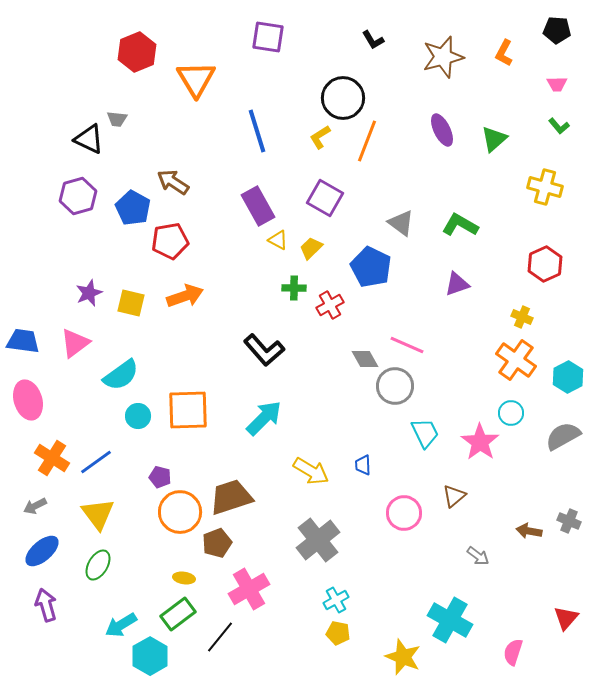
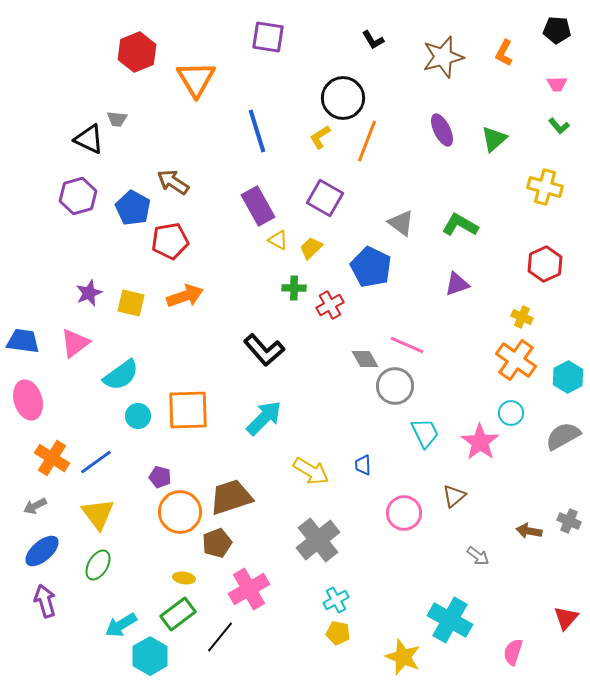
purple arrow at (46, 605): moved 1 px left, 4 px up
